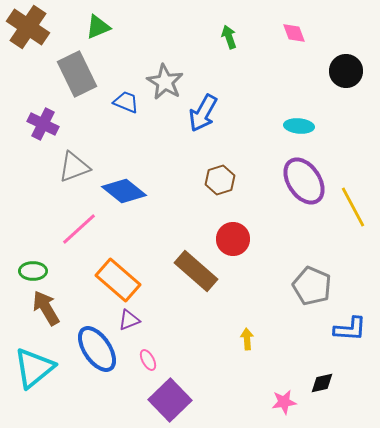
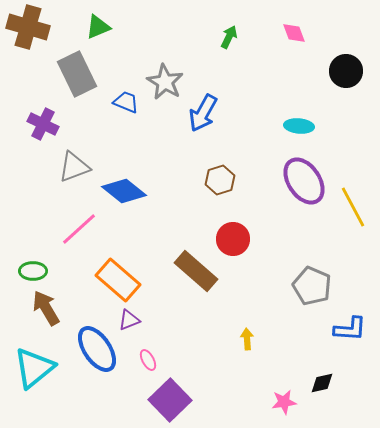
brown cross: rotated 18 degrees counterclockwise
green arrow: rotated 45 degrees clockwise
